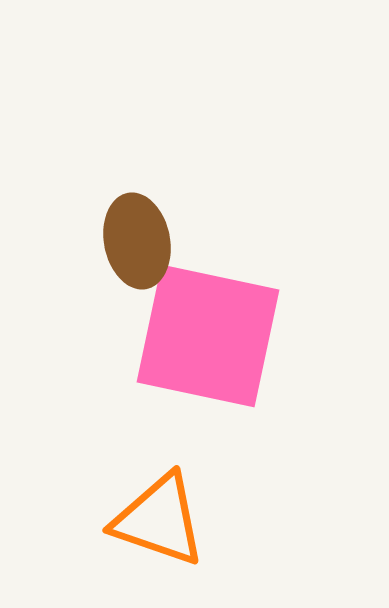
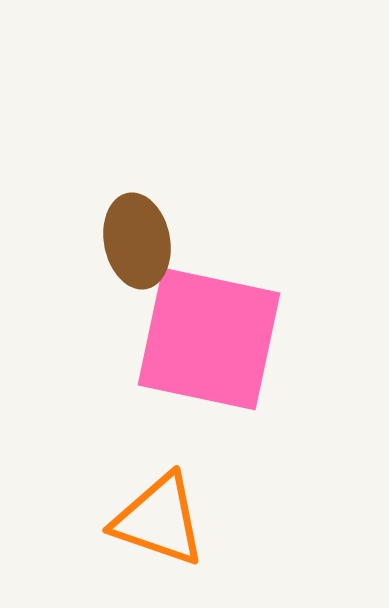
pink square: moved 1 px right, 3 px down
